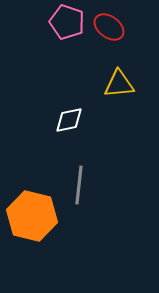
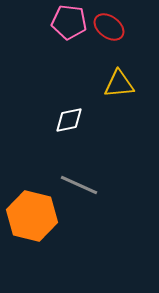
pink pentagon: moved 2 px right; rotated 12 degrees counterclockwise
gray line: rotated 72 degrees counterclockwise
